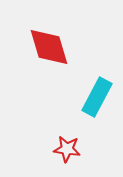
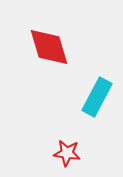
red star: moved 4 px down
